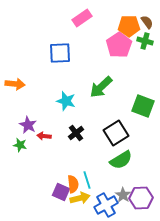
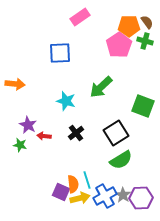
pink rectangle: moved 2 px left, 1 px up
blue cross: moved 1 px left, 9 px up
